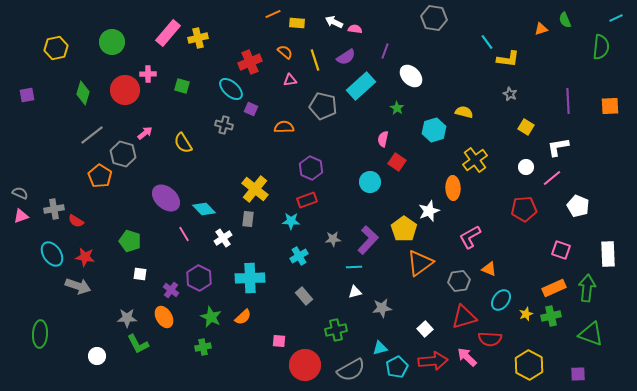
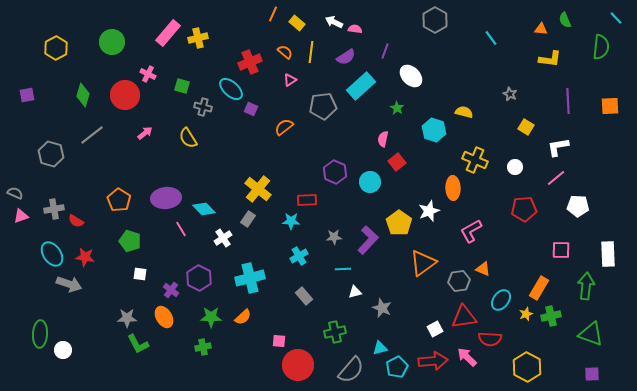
orange line at (273, 14): rotated 42 degrees counterclockwise
gray hexagon at (434, 18): moved 1 px right, 2 px down; rotated 20 degrees clockwise
cyan line at (616, 18): rotated 72 degrees clockwise
yellow rectangle at (297, 23): rotated 35 degrees clockwise
orange triangle at (541, 29): rotated 24 degrees clockwise
cyan line at (487, 42): moved 4 px right, 4 px up
yellow hexagon at (56, 48): rotated 15 degrees counterclockwise
yellow L-shape at (508, 59): moved 42 px right
yellow line at (315, 60): moved 4 px left, 8 px up; rotated 25 degrees clockwise
pink cross at (148, 74): rotated 28 degrees clockwise
pink triangle at (290, 80): rotated 24 degrees counterclockwise
red circle at (125, 90): moved 5 px down
green diamond at (83, 93): moved 2 px down
gray pentagon at (323, 106): rotated 20 degrees counterclockwise
gray cross at (224, 125): moved 21 px left, 18 px up
orange semicircle at (284, 127): rotated 36 degrees counterclockwise
cyan hexagon at (434, 130): rotated 25 degrees counterclockwise
yellow semicircle at (183, 143): moved 5 px right, 5 px up
gray hexagon at (123, 154): moved 72 px left
yellow cross at (475, 160): rotated 30 degrees counterclockwise
red square at (397, 162): rotated 18 degrees clockwise
white circle at (526, 167): moved 11 px left
purple hexagon at (311, 168): moved 24 px right, 4 px down
orange pentagon at (100, 176): moved 19 px right, 24 px down
pink line at (552, 178): moved 4 px right
yellow cross at (255, 189): moved 3 px right
gray semicircle at (20, 193): moved 5 px left
purple ellipse at (166, 198): rotated 48 degrees counterclockwise
red rectangle at (307, 200): rotated 18 degrees clockwise
white pentagon at (578, 206): rotated 20 degrees counterclockwise
gray rectangle at (248, 219): rotated 28 degrees clockwise
yellow pentagon at (404, 229): moved 5 px left, 6 px up
pink line at (184, 234): moved 3 px left, 5 px up
pink L-shape at (470, 237): moved 1 px right, 6 px up
gray star at (333, 239): moved 1 px right, 2 px up
pink square at (561, 250): rotated 18 degrees counterclockwise
orange triangle at (420, 263): moved 3 px right
cyan line at (354, 267): moved 11 px left, 2 px down
orange triangle at (489, 269): moved 6 px left
cyan cross at (250, 278): rotated 12 degrees counterclockwise
gray arrow at (78, 286): moved 9 px left, 2 px up
orange rectangle at (554, 288): moved 15 px left; rotated 35 degrees counterclockwise
green arrow at (587, 288): moved 1 px left, 2 px up
gray star at (382, 308): rotated 30 degrees clockwise
green star at (211, 317): rotated 25 degrees counterclockwise
red triangle at (464, 317): rotated 8 degrees clockwise
white square at (425, 329): moved 10 px right; rotated 14 degrees clockwise
green cross at (336, 330): moved 1 px left, 2 px down
white circle at (97, 356): moved 34 px left, 6 px up
red circle at (305, 365): moved 7 px left
yellow hexagon at (529, 365): moved 2 px left, 2 px down
gray semicircle at (351, 370): rotated 20 degrees counterclockwise
purple square at (578, 374): moved 14 px right
